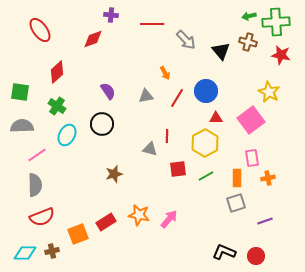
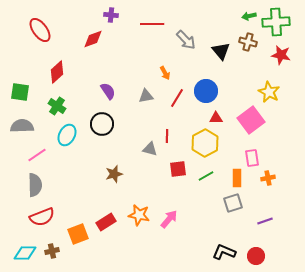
gray square at (236, 203): moved 3 px left
